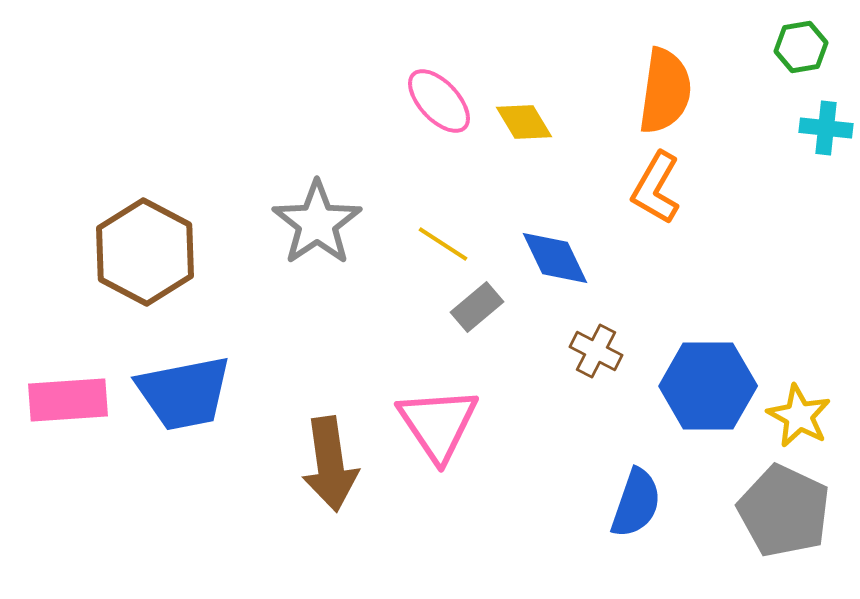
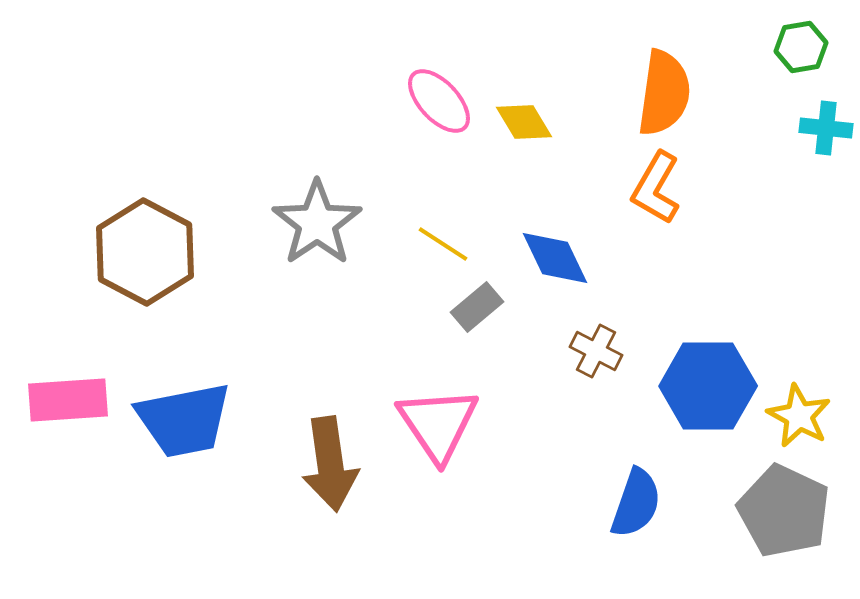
orange semicircle: moved 1 px left, 2 px down
blue trapezoid: moved 27 px down
